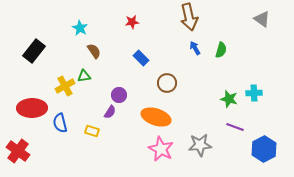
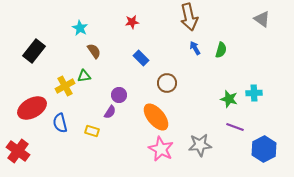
red ellipse: rotated 28 degrees counterclockwise
orange ellipse: rotated 32 degrees clockwise
